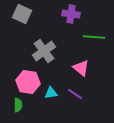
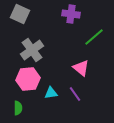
gray square: moved 2 px left
green line: rotated 45 degrees counterclockwise
gray cross: moved 12 px left, 1 px up
pink hexagon: moved 3 px up; rotated 15 degrees counterclockwise
purple line: rotated 21 degrees clockwise
green semicircle: moved 3 px down
